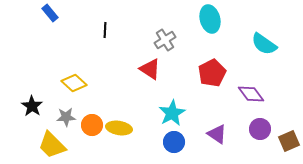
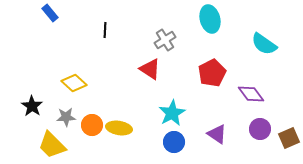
brown square: moved 3 px up
